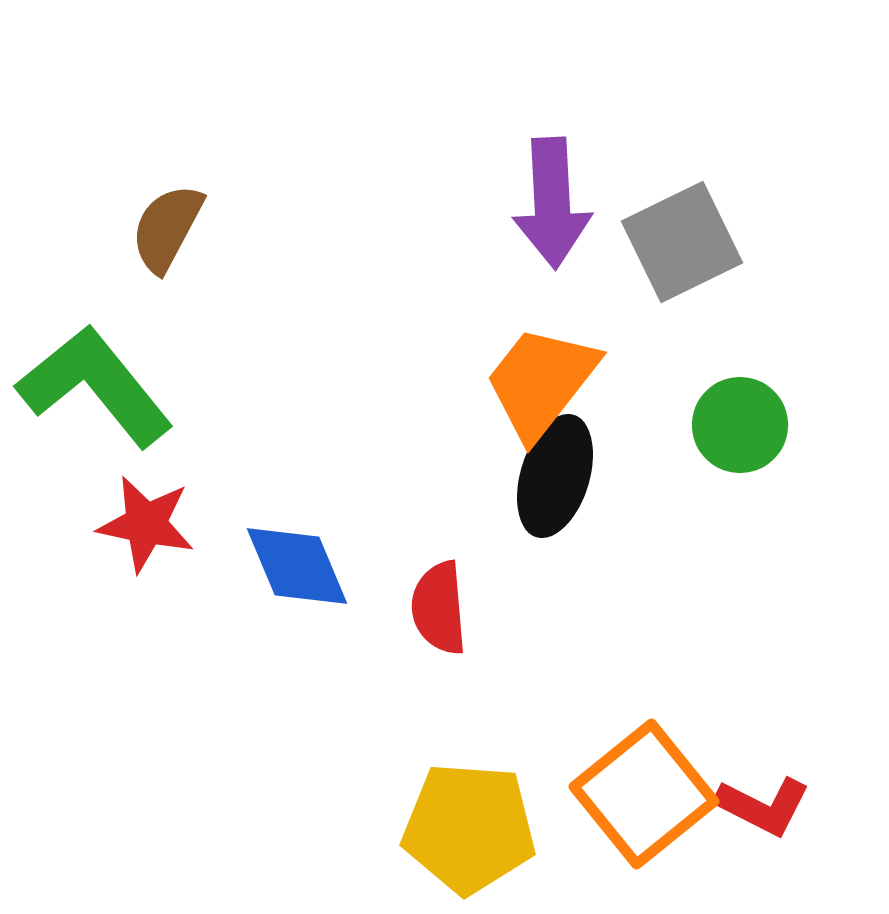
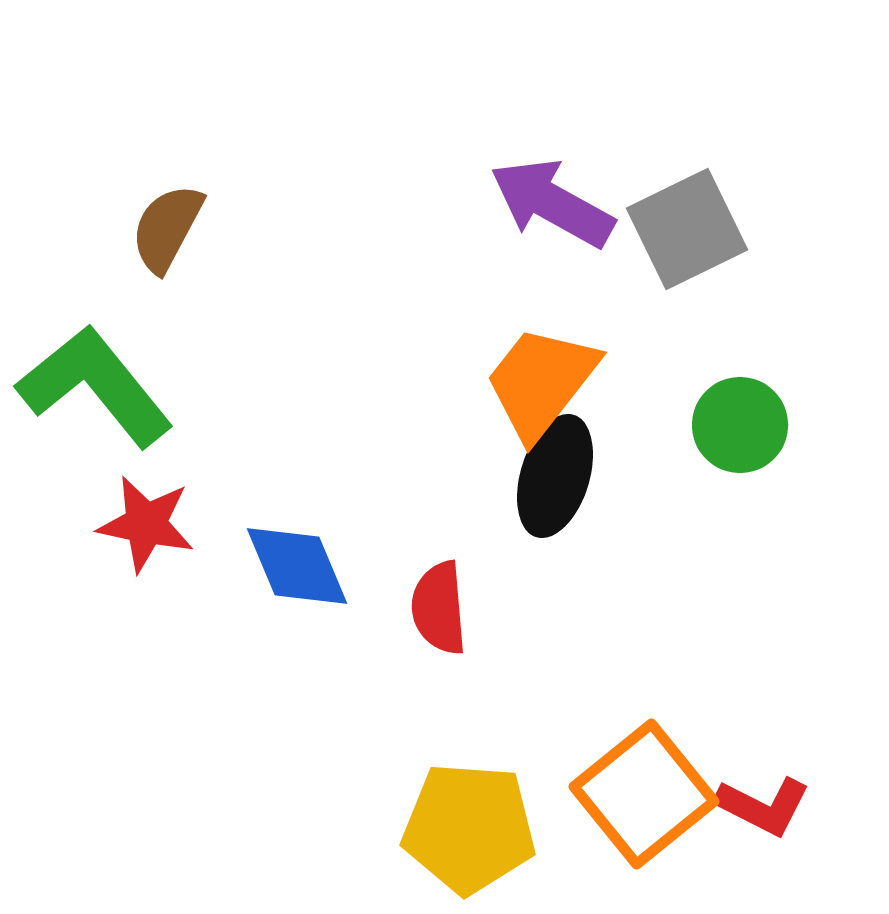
purple arrow: rotated 122 degrees clockwise
gray square: moved 5 px right, 13 px up
